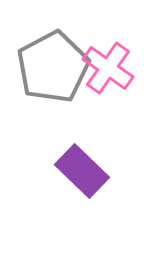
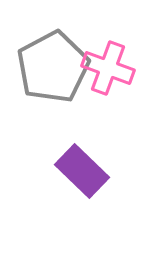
pink cross: rotated 15 degrees counterclockwise
